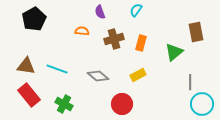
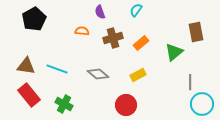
brown cross: moved 1 px left, 1 px up
orange rectangle: rotated 35 degrees clockwise
gray diamond: moved 2 px up
red circle: moved 4 px right, 1 px down
